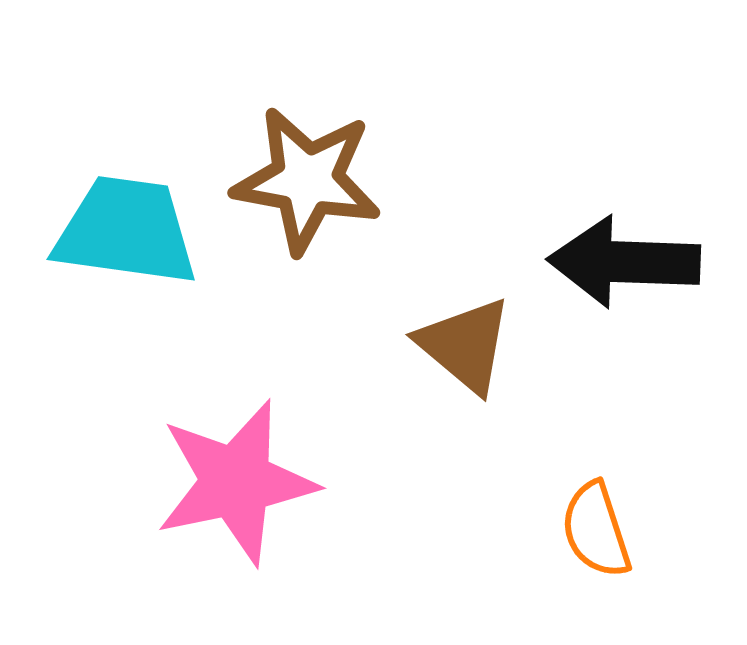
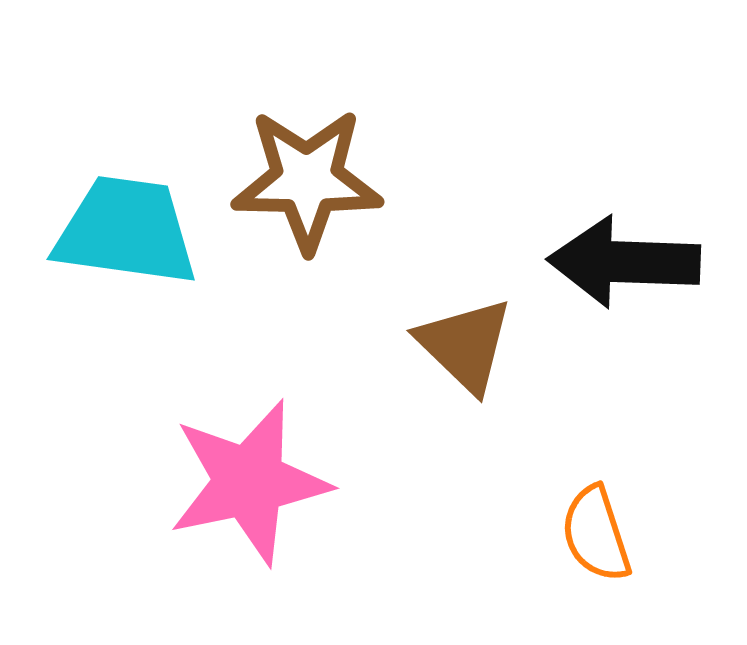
brown star: rotated 9 degrees counterclockwise
brown triangle: rotated 4 degrees clockwise
pink star: moved 13 px right
orange semicircle: moved 4 px down
